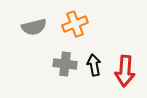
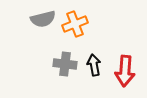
gray semicircle: moved 9 px right, 8 px up
